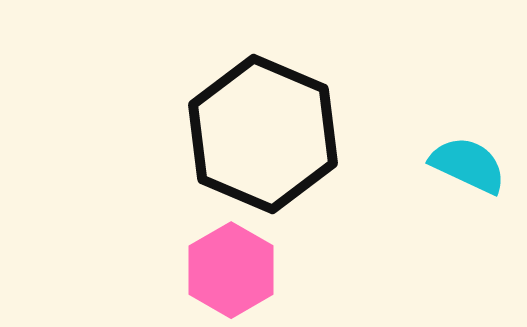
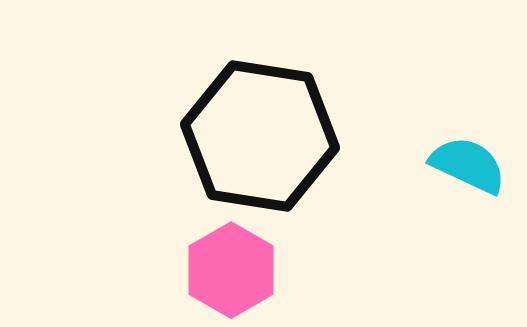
black hexagon: moved 3 px left, 2 px down; rotated 14 degrees counterclockwise
